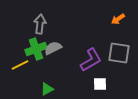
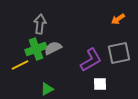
gray square: rotated 20 degrees counterclockwise
